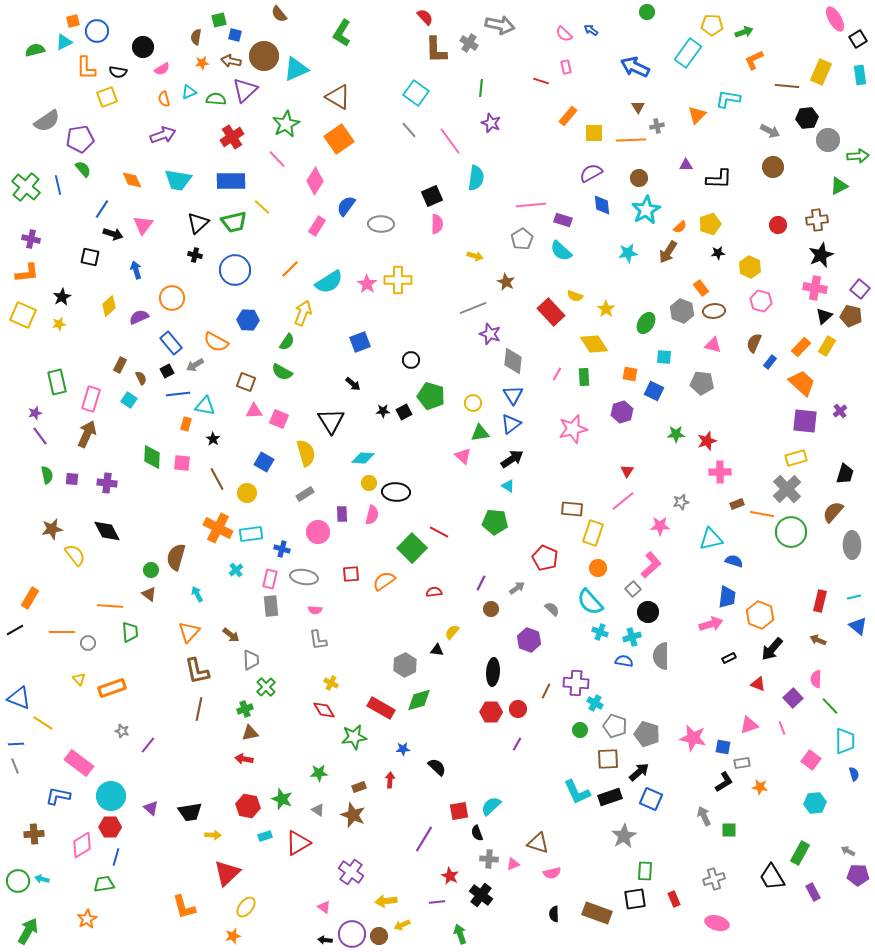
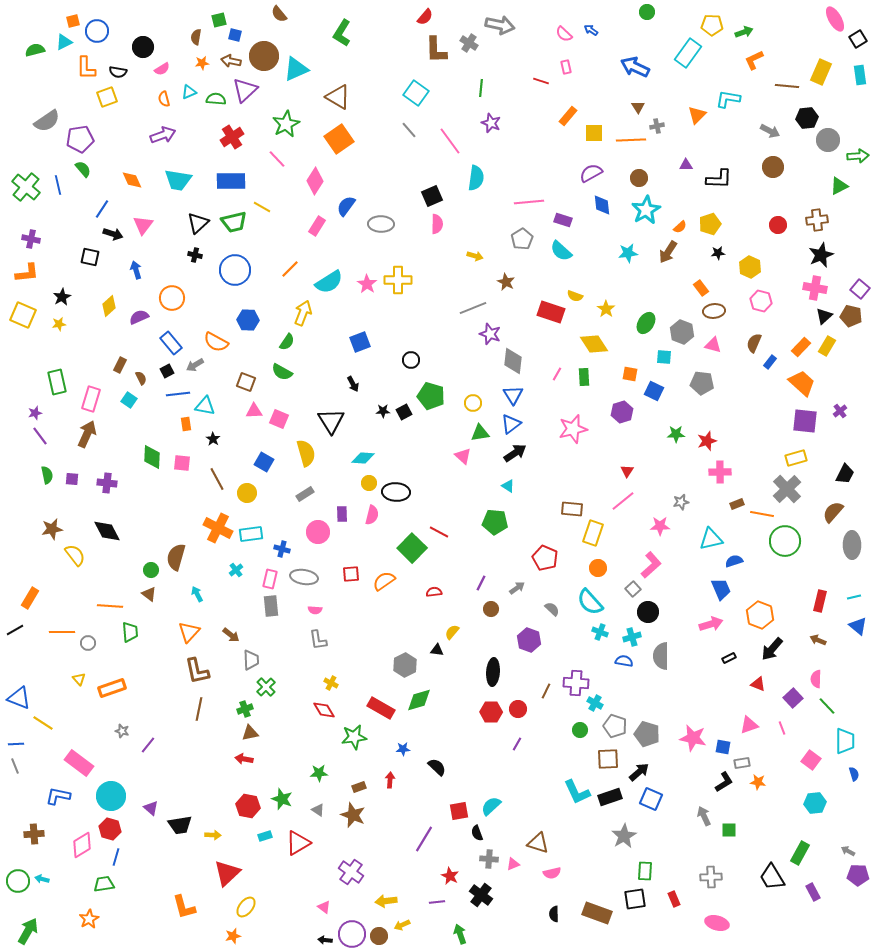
red semicircle at (425, 17): rotated 84 degrees clockwise
pink line at (531, 205): moved 2 px left, 3 px up
yellow line at (262, 207): rotated 12 degrees counterclockwise
gray hexagon at (682, 311): moved 21 px down
red rectangle at (551, 312): rotated 28 degrees counterclockwise
black arrow at (353, 384): rotated 21 degrees clockwise
orange rectangle at (186, 424): rotated 24 degrees counterclockwise
black arrow at (512, 459): moved 3 px right, 6 px up
black trapezoid at (845, 474): rotated 10 degrees clockwise
green circle at (791, 532): moved 6 px left, 9 px down
blue semicircle at (734, 561): rotated 36 degrees counterclockwise
blue trapezoid at (727, 597): moved 6 px left, 8 px up; rotated 30 degrees counterclockwise
green line at (830, 706): moved 3 px left
orange star at (760, 787): moved 2 px left, 5 px up
black trapezoid at (190, 812): moved 10 px left, 13 px down
red hexagon at (110, 827): moved 2 px down; rotated 15 degrees clockwise
gray cross at (714, 879): moved 3 px left, 2 px up; rotated 15 degrees clockwise
orange star at (87, 919): moved 2 px right
